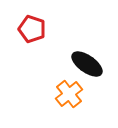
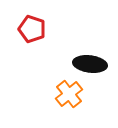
black ellipse: moved 3 px right; rotated 28 degrees counterclockwise
